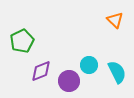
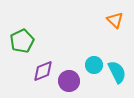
cyan circle: moved 5 px right
purple diamond: moved 2 px right
